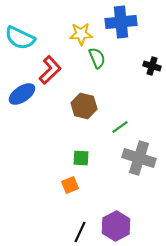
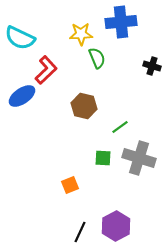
red L-shape: moved 4 px left
blue ellipse: moved 2 px down
green square: moved 22 px right
